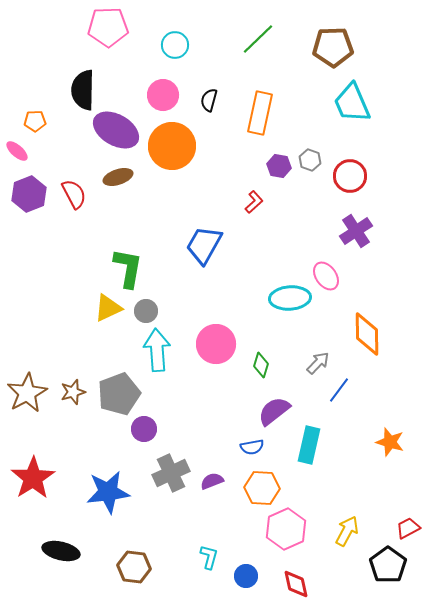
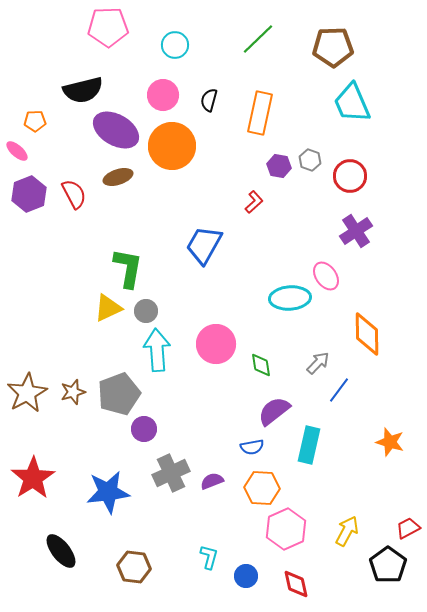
black semicircle at (83, 90): rotated 105 degrees counterclockwise
green diamond at (261, 365): rotated 25 degrees counterclockwise
black ellipse at (61, 551): rotated 39 degrees clockwise
